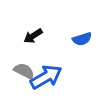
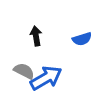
black arrow: moved 3 px right; rotated 114 degrees clockwise
blue arrow: moved 1 px down
